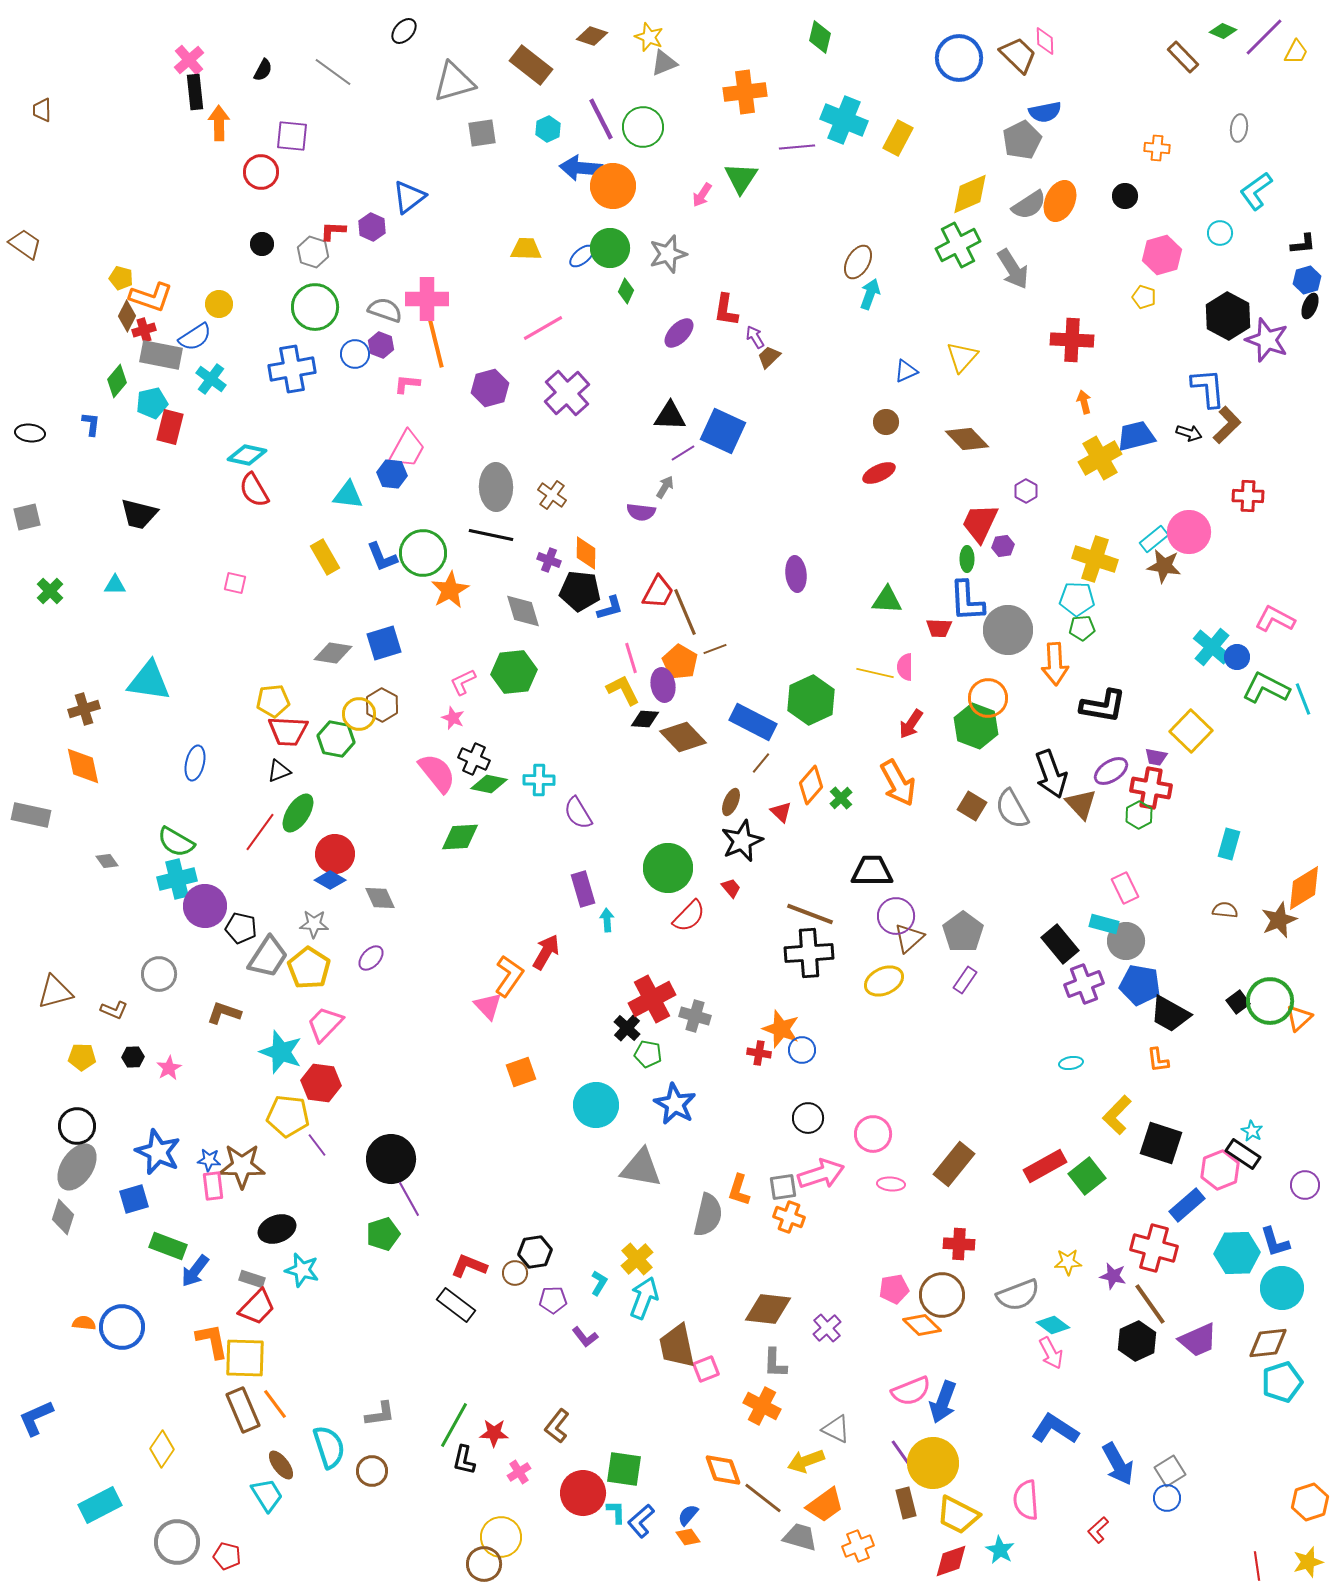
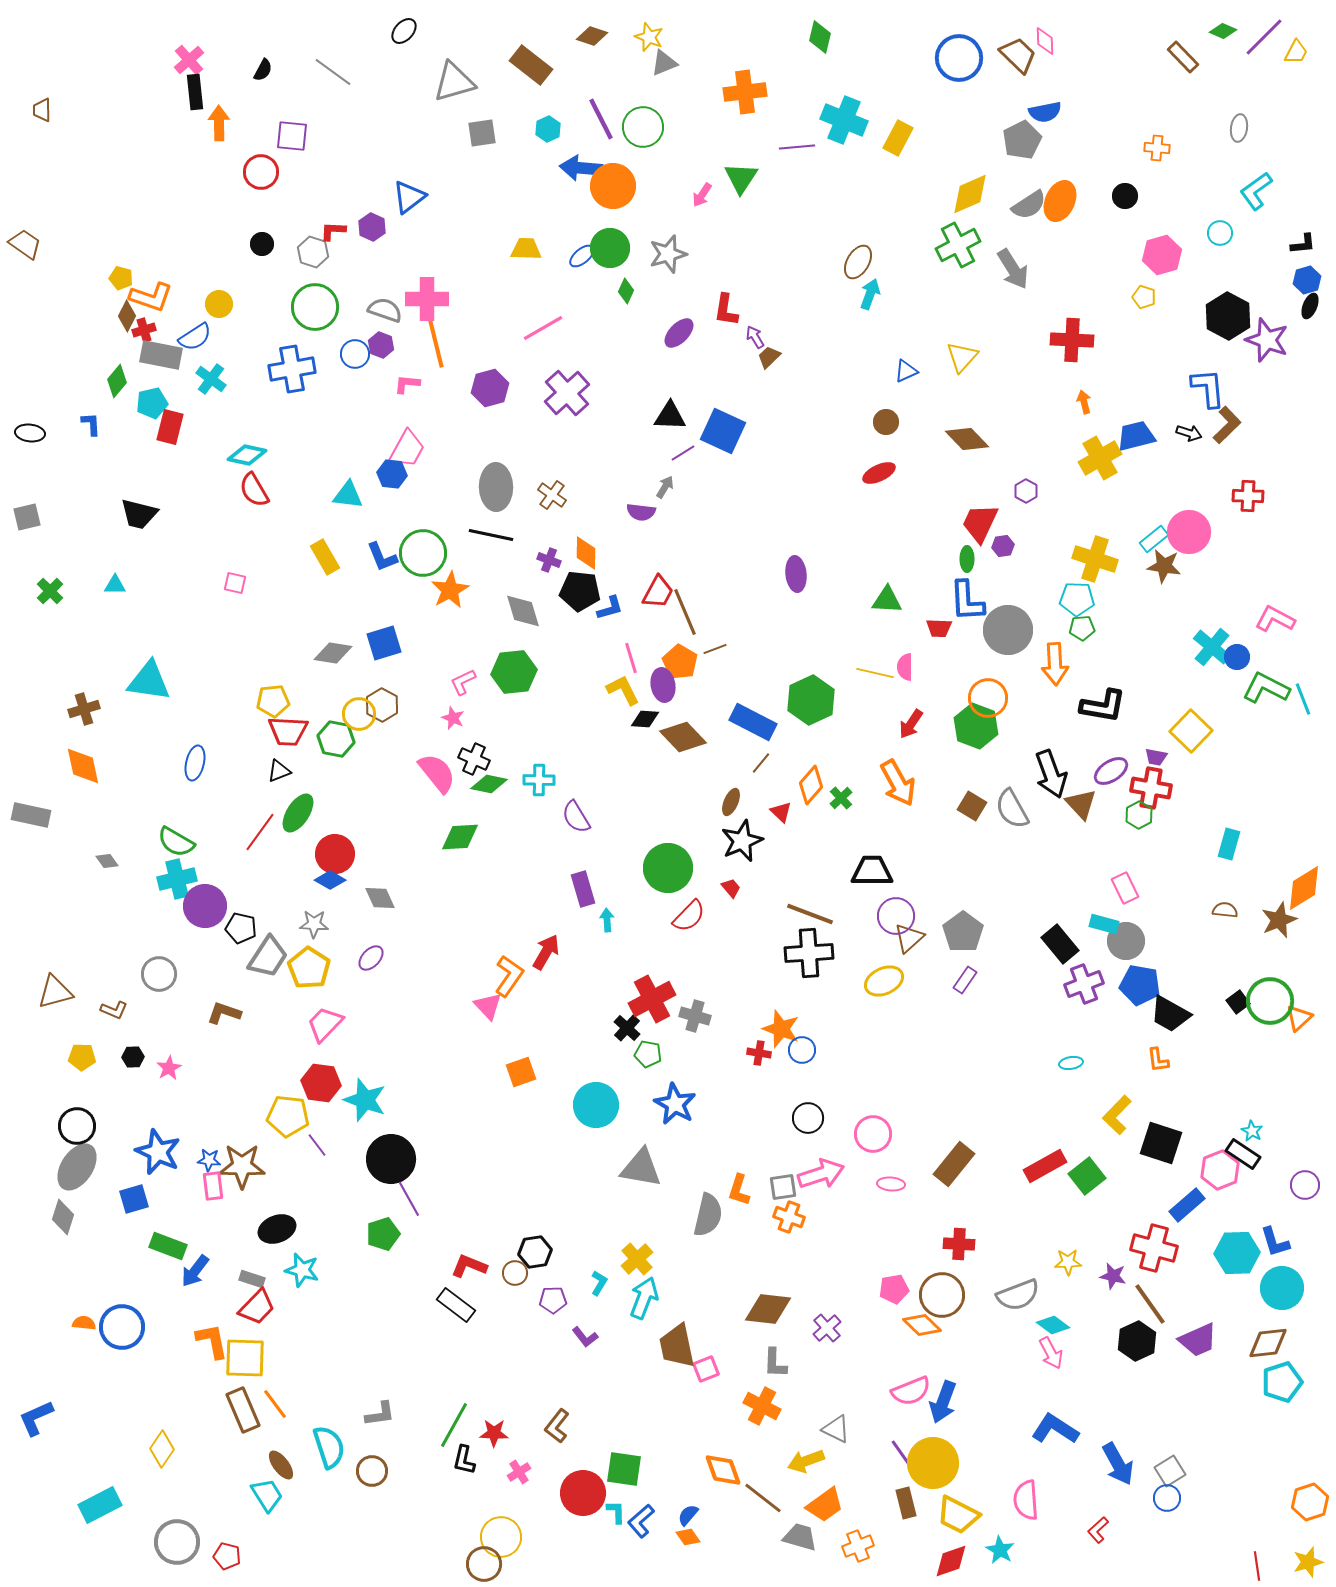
blue L-shape at (91, 424): rotated 10 degrees counterclockwise
purple semicircle at (578, 813): moved 2 px left, 4 px down
cyan star at (281, 1052): moved 84 px right, 48 px down
